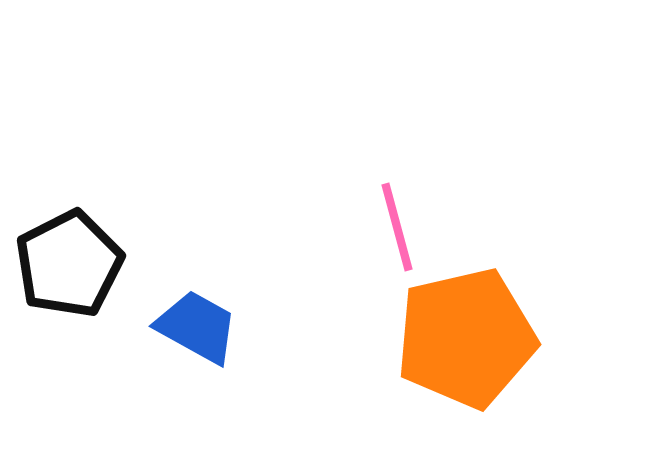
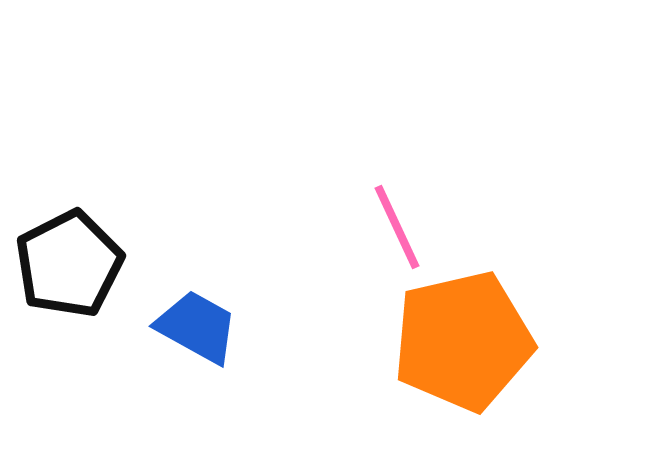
pink line: rotated 10 degrees counterclockwise
orange pentagon: moved 3 px left, 3 px down
